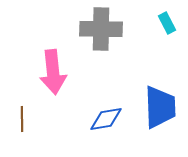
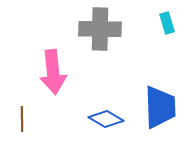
cyan rectangle: rotated 10 degrees clockwise
gray cross: moved 1 px left
blue diamond: rotated 40 degrees clockwise
